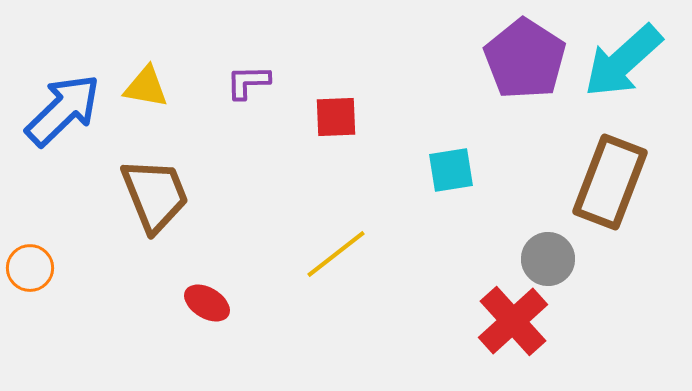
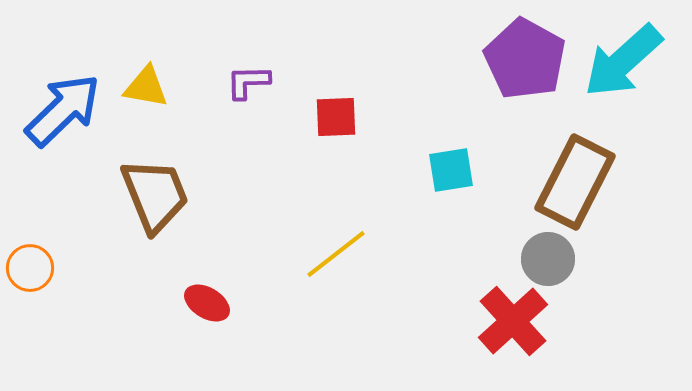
purple pentagon: rotated 4 degrees counterclockwise
brown rectangle: moved 35 px left; rotated 6 degrees clockwise
